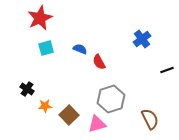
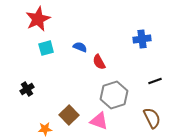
red star: moved 2 px left, 1 px down
blue cross: rotated 30 degrees clockwise
blue semicircle: moved 2 px up
black line: moved 12 px left, 11 px down
black cross: rotated 24 degrees clockwise
gray hexagon: moved 3 px right, 4 px up
orange star: moved 23 px down
brown semicircle: moved 2 px right, 1 px up
pink triangle: moved 2 px right, 3 px up; rotated 36 degrees clockwise
